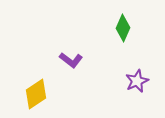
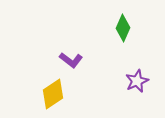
yellow diamond: moved 17 px right
